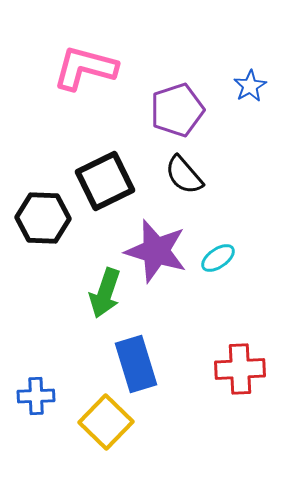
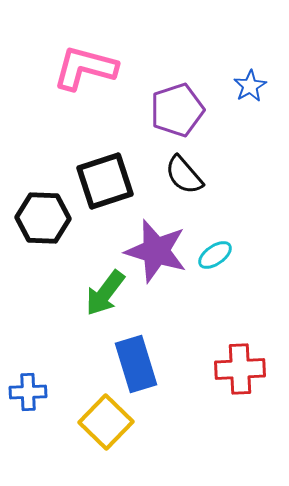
black square: rotated 8 degrees clockwise
cyan ellipse: moved 3 px left, 3 px up
green arrow: rotated 18 degrees clockwise
blue cross: moved 8 px left, 4 px up
